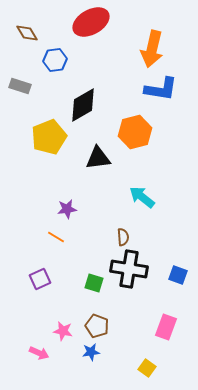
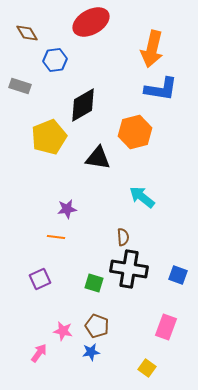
black triangle: rotated 16 degrees clockwise
orange line: rotated 24 degrees counterclockwise
pink arrow: rotated 78 degrees counterclockwise
